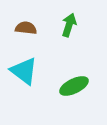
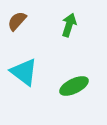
brown semicircle: moved 9 px left, 7 px up; rotated 55 degrees counterclockwise
cyan triangle: moved 1 px down
